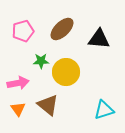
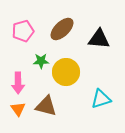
pink arrow: rotated 100 degrees clockwise
brown triangle: moved 2 px left, 1 px down; rotated 25 degrees counterclockwise
cyan triangle: moved 3 px left, 11 px up
